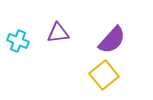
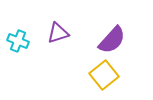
purple triangle: rotated 10 degrees counterclockwise
